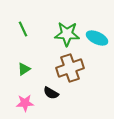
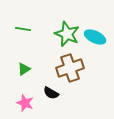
green line: rotated 56 degrees counterclockwise
green star: rotated 20 degrees clockwise
cyan ellipse: moved 2 px left, 1 px up
pink star: rotated 24 degrees clockwise
